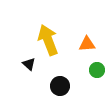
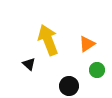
orange triangle: rotated 30 degrees counterclockwise
black circle: moved 9 px right
